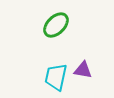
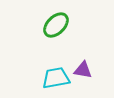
cyan trapezoid: moved 1 px down; rotated 68 degrees clockwise
